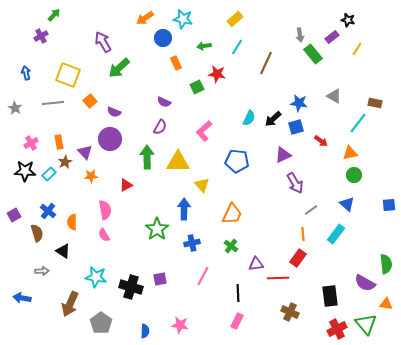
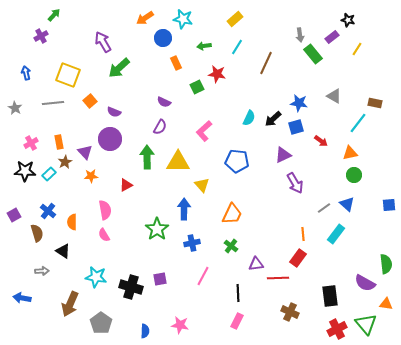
gray line at (311, 210): moved 13 px right, 2 px up
